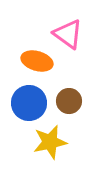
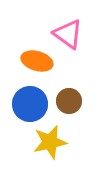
blue circle: moved 1 px right, 1 px down
